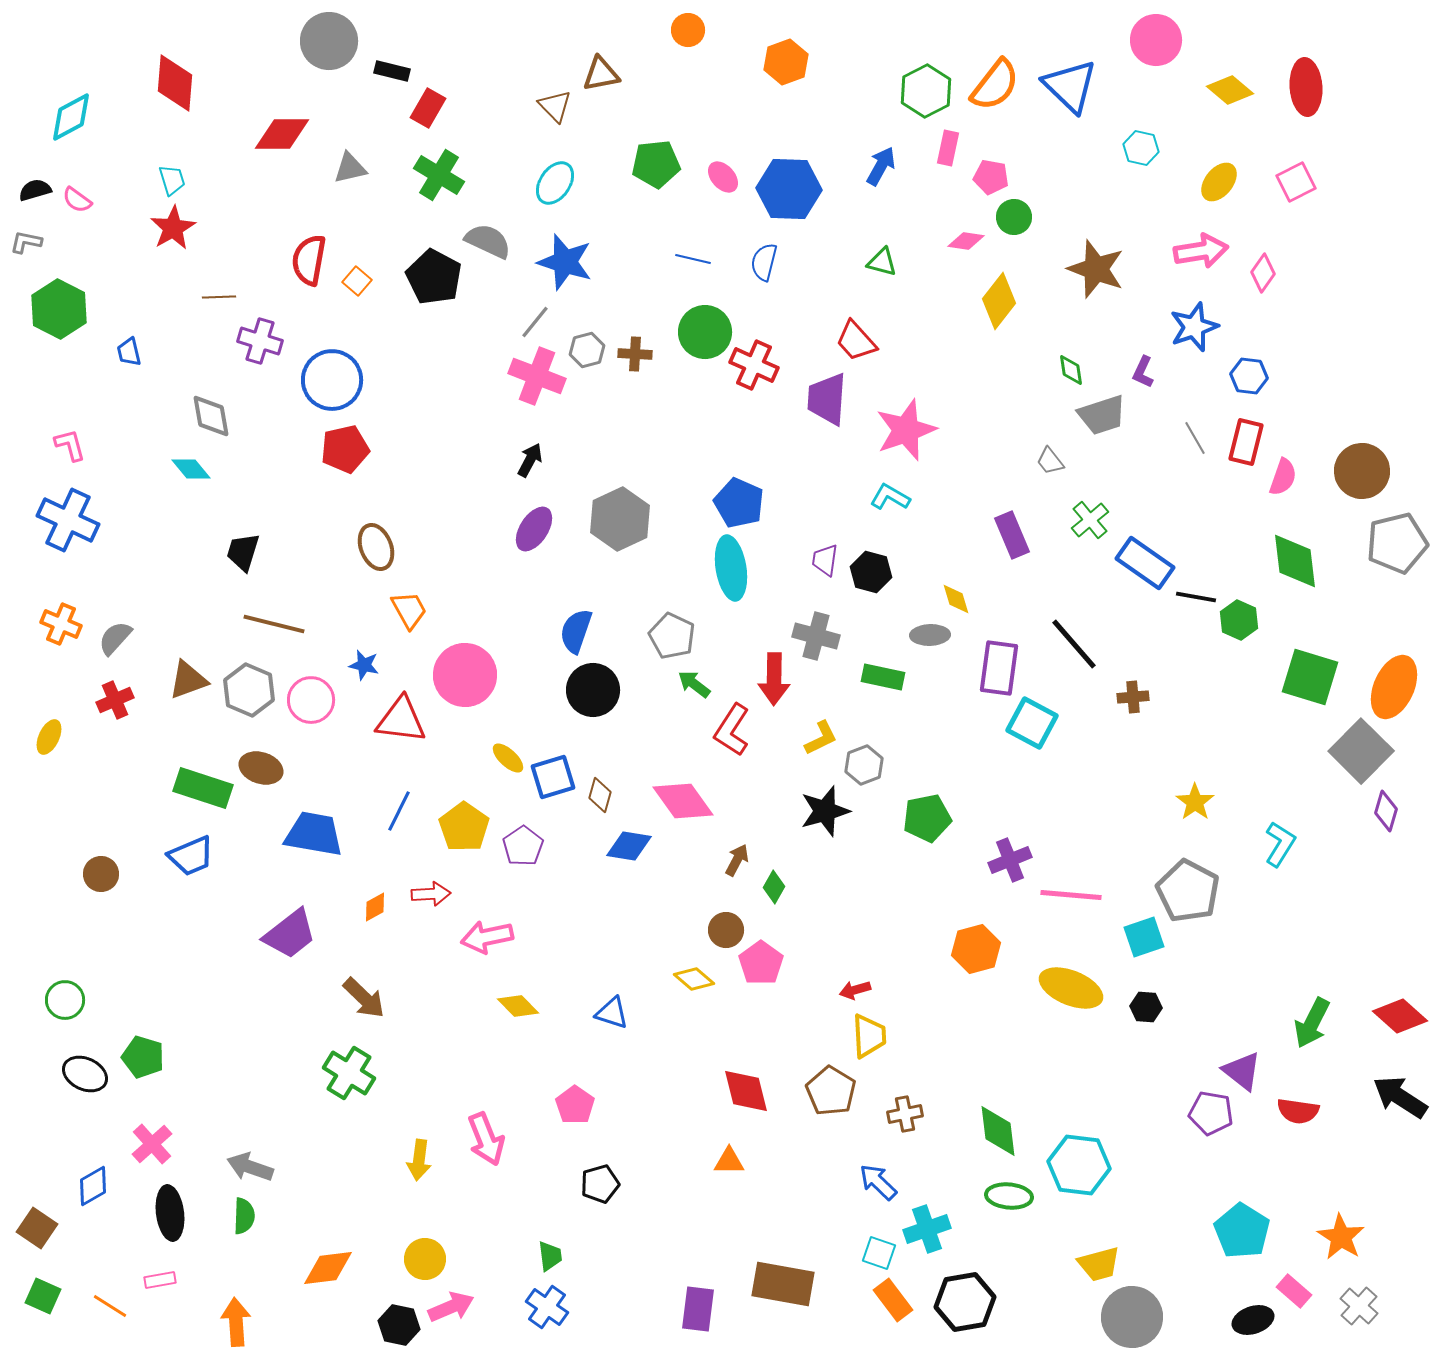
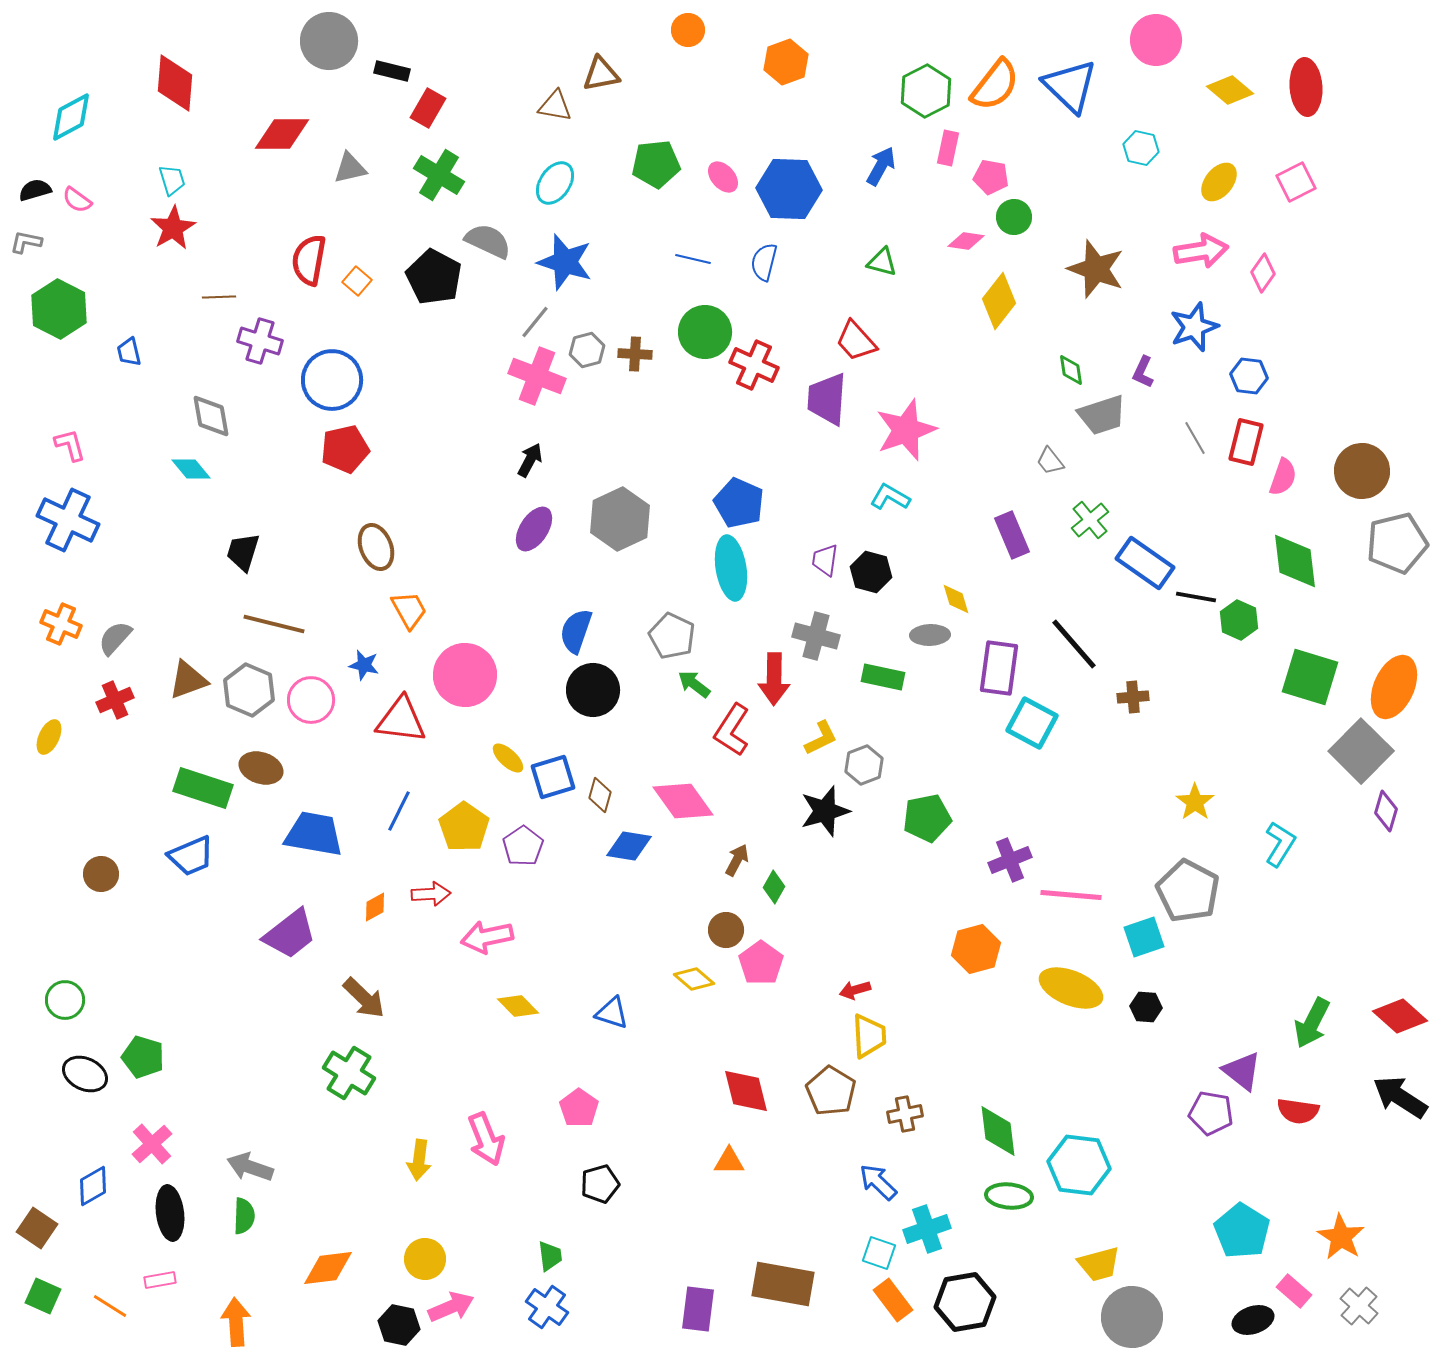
brown triangle at (555, 106): rotated 36 degrees counterclockwise
pink pentagon at (575, 1105): moved 4 px right, 3 px down
